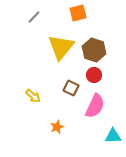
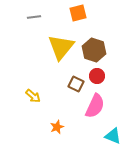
gray line: rotated 40 degrees clockwise
red circle: moved 3 px right, 1 px down
brown square: moved 5 px right, 4 px up
cyan triangle: rotated 24 degrees clockwise
